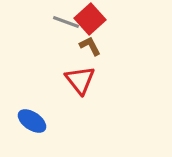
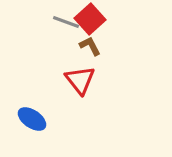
blue ellipse: moved 2 px up
